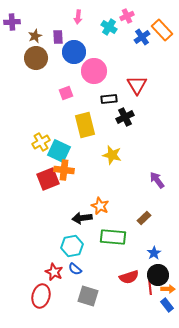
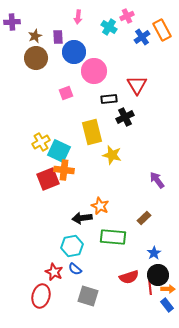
orange rectangle: rotated 15 degrees clockwise
yellow rectangle: moved 7 px right, 7 px down
